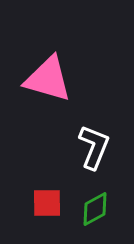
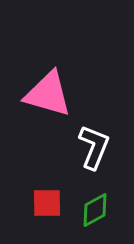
pink triangle: moved 15 px down
green diamond: moved 1 px down
